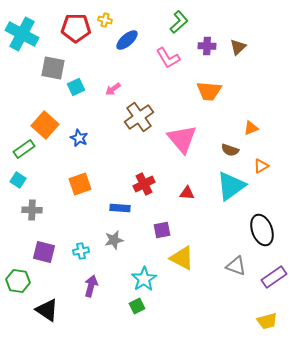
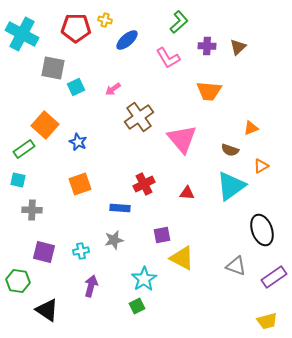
blue star at (79, 138): moved 1 px left, 4 px down
cyan square at (18, 180): rotated 21 degrees counterclockwise
purple square at (162, 230): moved 5 px down
